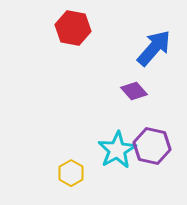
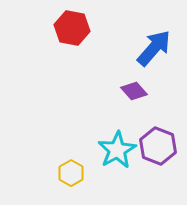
red hexagon: moved 1 px left
purple hexagon: moved 6 px right; rotated 9 degrees clockwise
